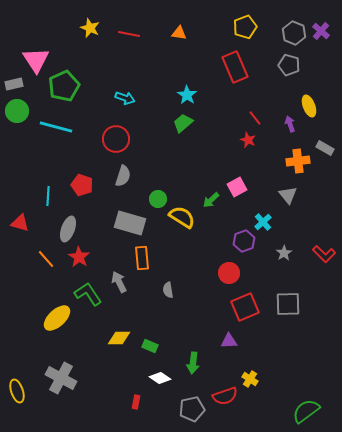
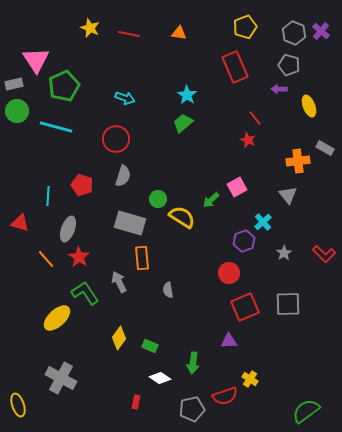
purple arrow at (290, 124): moved 11 px left, 35 px up; rotated 70 degrees counterclockwise
green L-shape at (88, 294): moved 3 px left, 1 px up
yellow diamond at (119, 338): rotated 55 degrees counterclockwise
yellow ellipse at (17, 391): moved 1 px right, 14 px down
